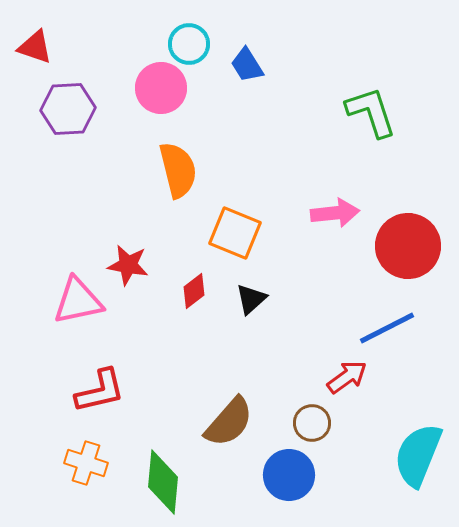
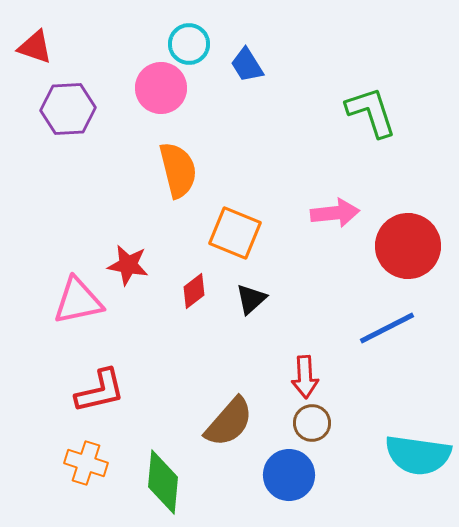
red arrow: moved 42 px left; rotated 123 degrees clockwise
cyan semicircle: rotated 104 degrees counterclockwise
